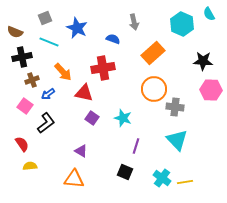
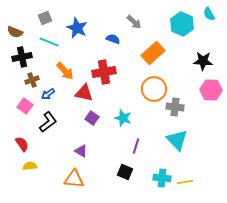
gray arrow: rotated 35 degrees counterclockwise
red cross: moved 1 px right, 4 px down
orange arrow: moved 2 px right, 1 px up
black L-shape: moved 2 px right, 1 px up
cyan cross: rotated 30 degrees counterclockwise
